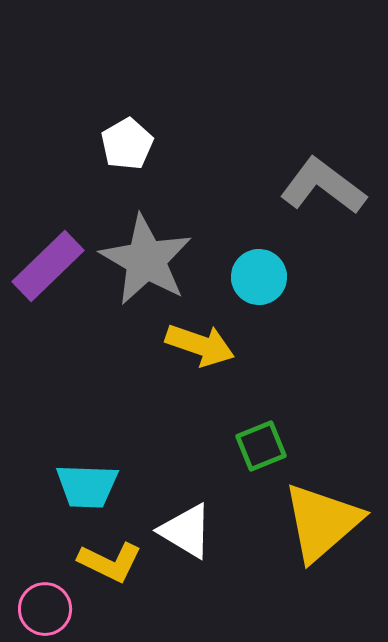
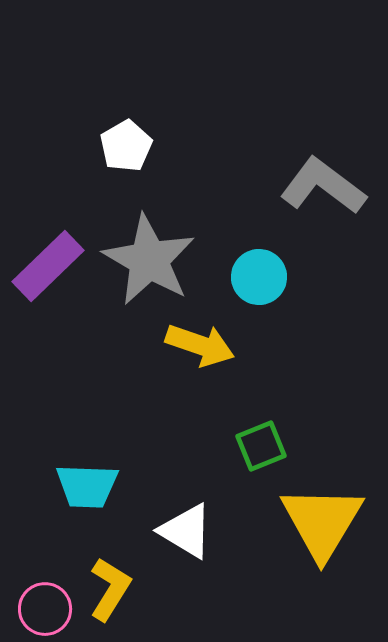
white pentagon: moved 1 px left, 2 px down
gray star: moved 3 px right
yellow triangle: rotated 18 degrees counterclockwise
yellow L-shape: moved 27 px down; rotated 84 degrees counterclockwise
